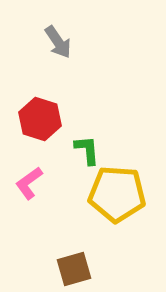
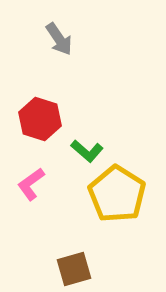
gray arrow: moved 1 px right, 3 px up
green L-shape: moved 1 px down; rotated 136 degrees clockwise
pink L-shape: moved 2 px right, 1 px down
yellow pentagon: rotated 28 degrees clockwise
